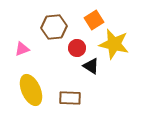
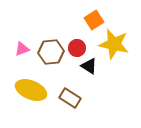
brown hexagon: moved 3 px left, 25 px down
black triangle: moved 2 px left
yellow ellipse: rotated 44 degrees counterclockwise
brown rectangle: rotated 30 degrees clockwise
